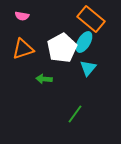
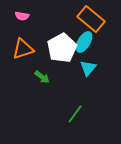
green arrow: moved 2 px left, 2 px up; rotated 147 degrees counterclockwise
